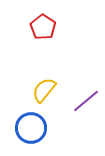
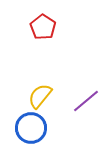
yellow semicircle: moved 4 px left, 6 px down
